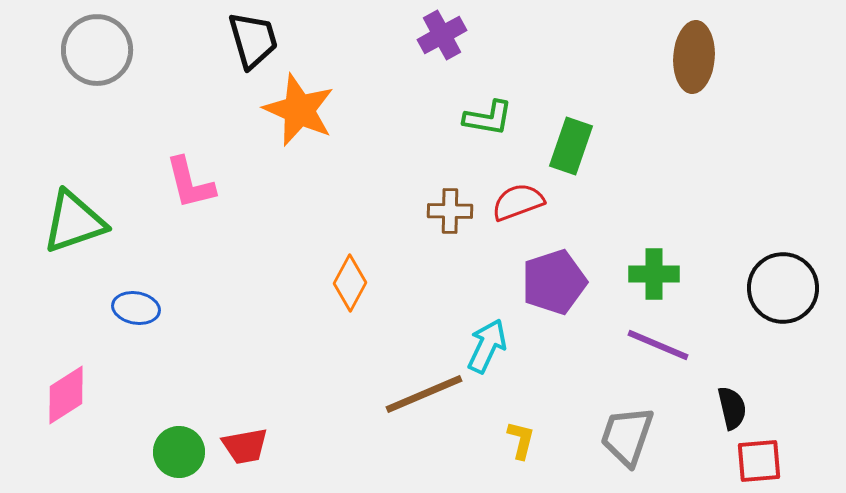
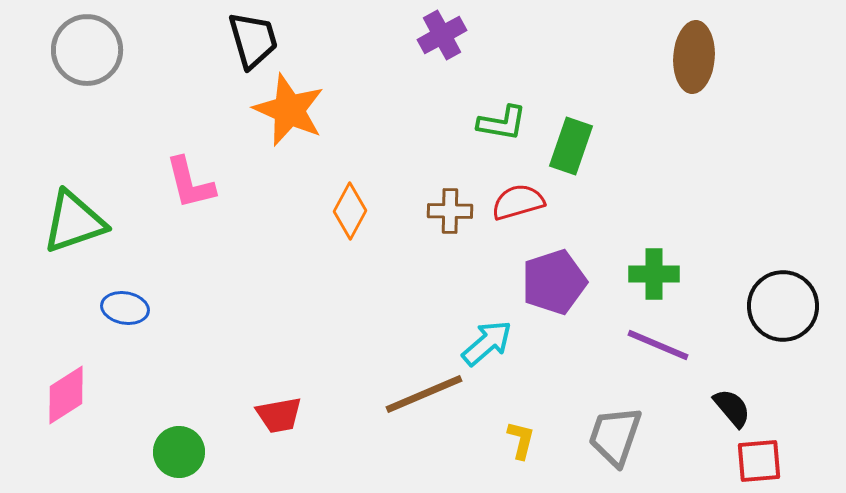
gray circle: moved 10 px left
orange star: moved 10 px left
green L-shape: moved 14 px right, 5 px down
red semicircle: rotated 4 degrees clockwise
orange diamond: moved 72 px up
black circle: moved 18 px down
blue ellipse: moved 11 px left
cyan arrow: moved 3 px up; rotated 24 degrees clockwise
black semicircle: rotated 27 degrees counterclockwise
gray trapezoid: moved 12 px left
red trapezoid: moved 34 px right, 31 px up
